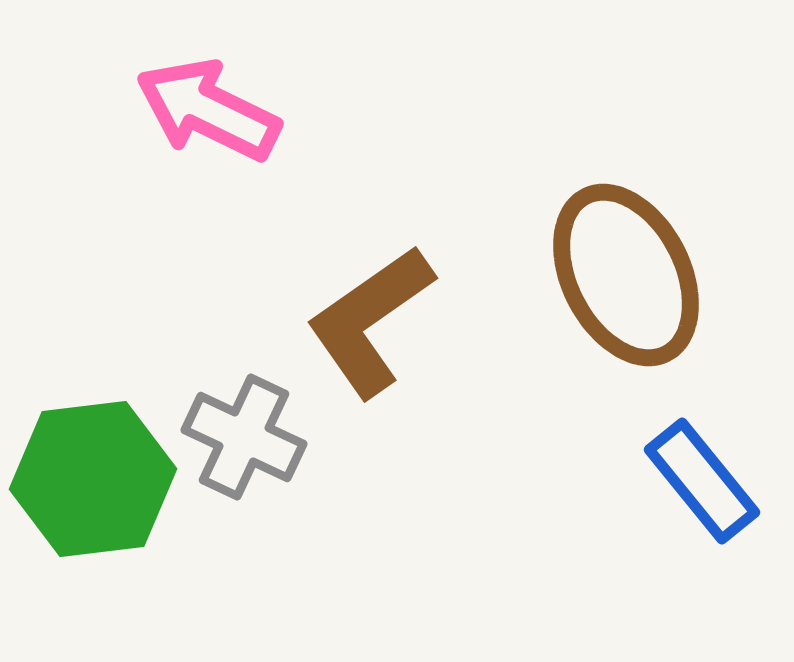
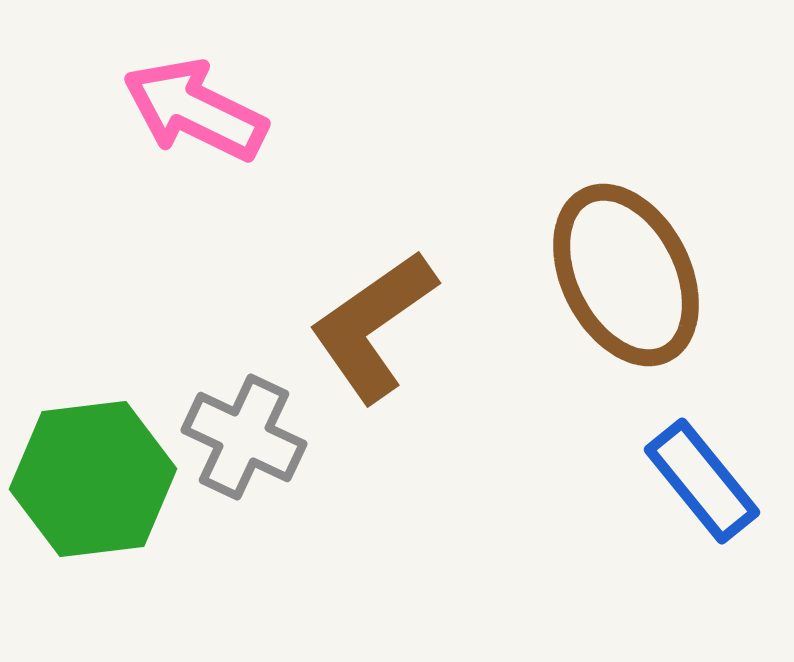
pink arrow: moved 13 px left
brown L-shape: moved 3 px right, 5 px down
